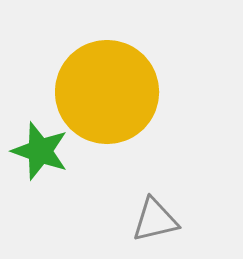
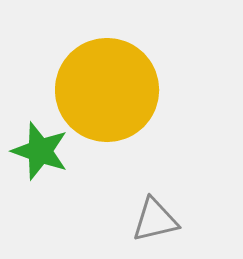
yellow circle: moved 2 px up
